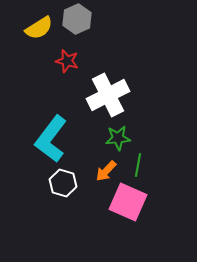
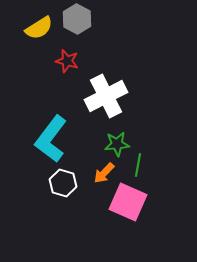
gray hexagon: rotated 8 degrees counterclockwise
white cross: moved 2 px left, 1 px down
green star: moved 1 px left, 6 px down
orange arrow: moved 2 px left, 2 px down
